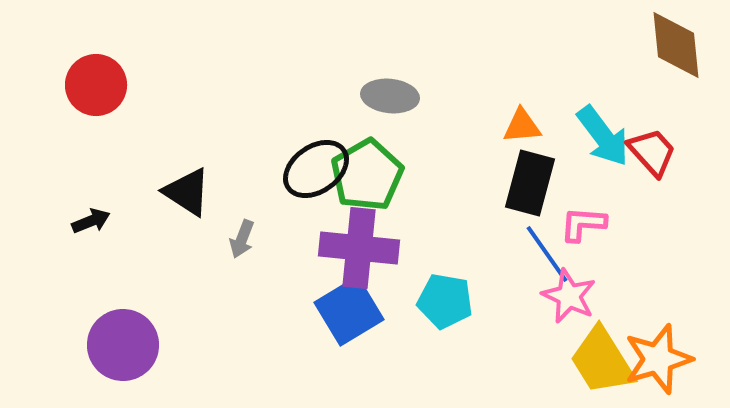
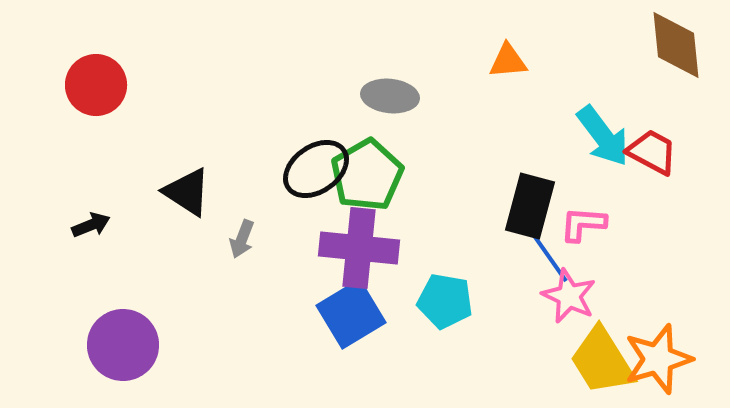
orange triangle: moved 14 px left, 65 px up
red trapezoid: rotated 20 degrees counterclockwise
black rectangle: moved 23 px down
black arrow: moved 4 px down
blue square: moved 2 px right, 3 px down
